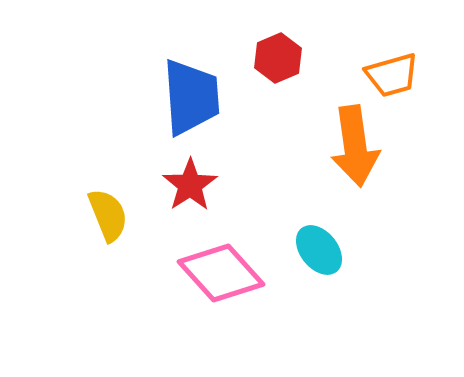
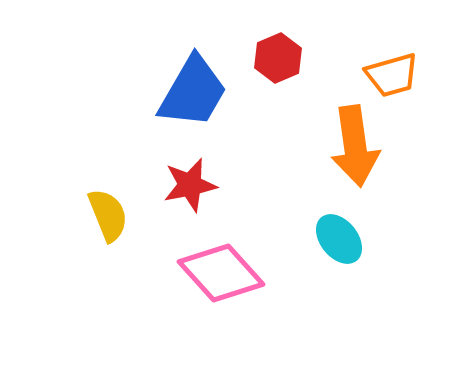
blue trapezoid: moved 2 px right, 5 px up; rotated 34 degrees clockwise
red star: rotated 22 degrees clockwise
cyan ellipse: moved 20 px right, 11 px up
